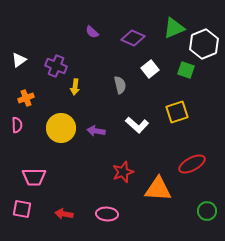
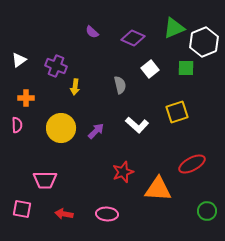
white hexagon: moved 2 px up
green square: moved 2 px up; rotated 18 degrees counterclockwise
orange cross: rotated 21 degrees clockwise
purple arrow: rotated 126 degrees clockwise
pink trapezoid: moved 11 px right, 3 px down
